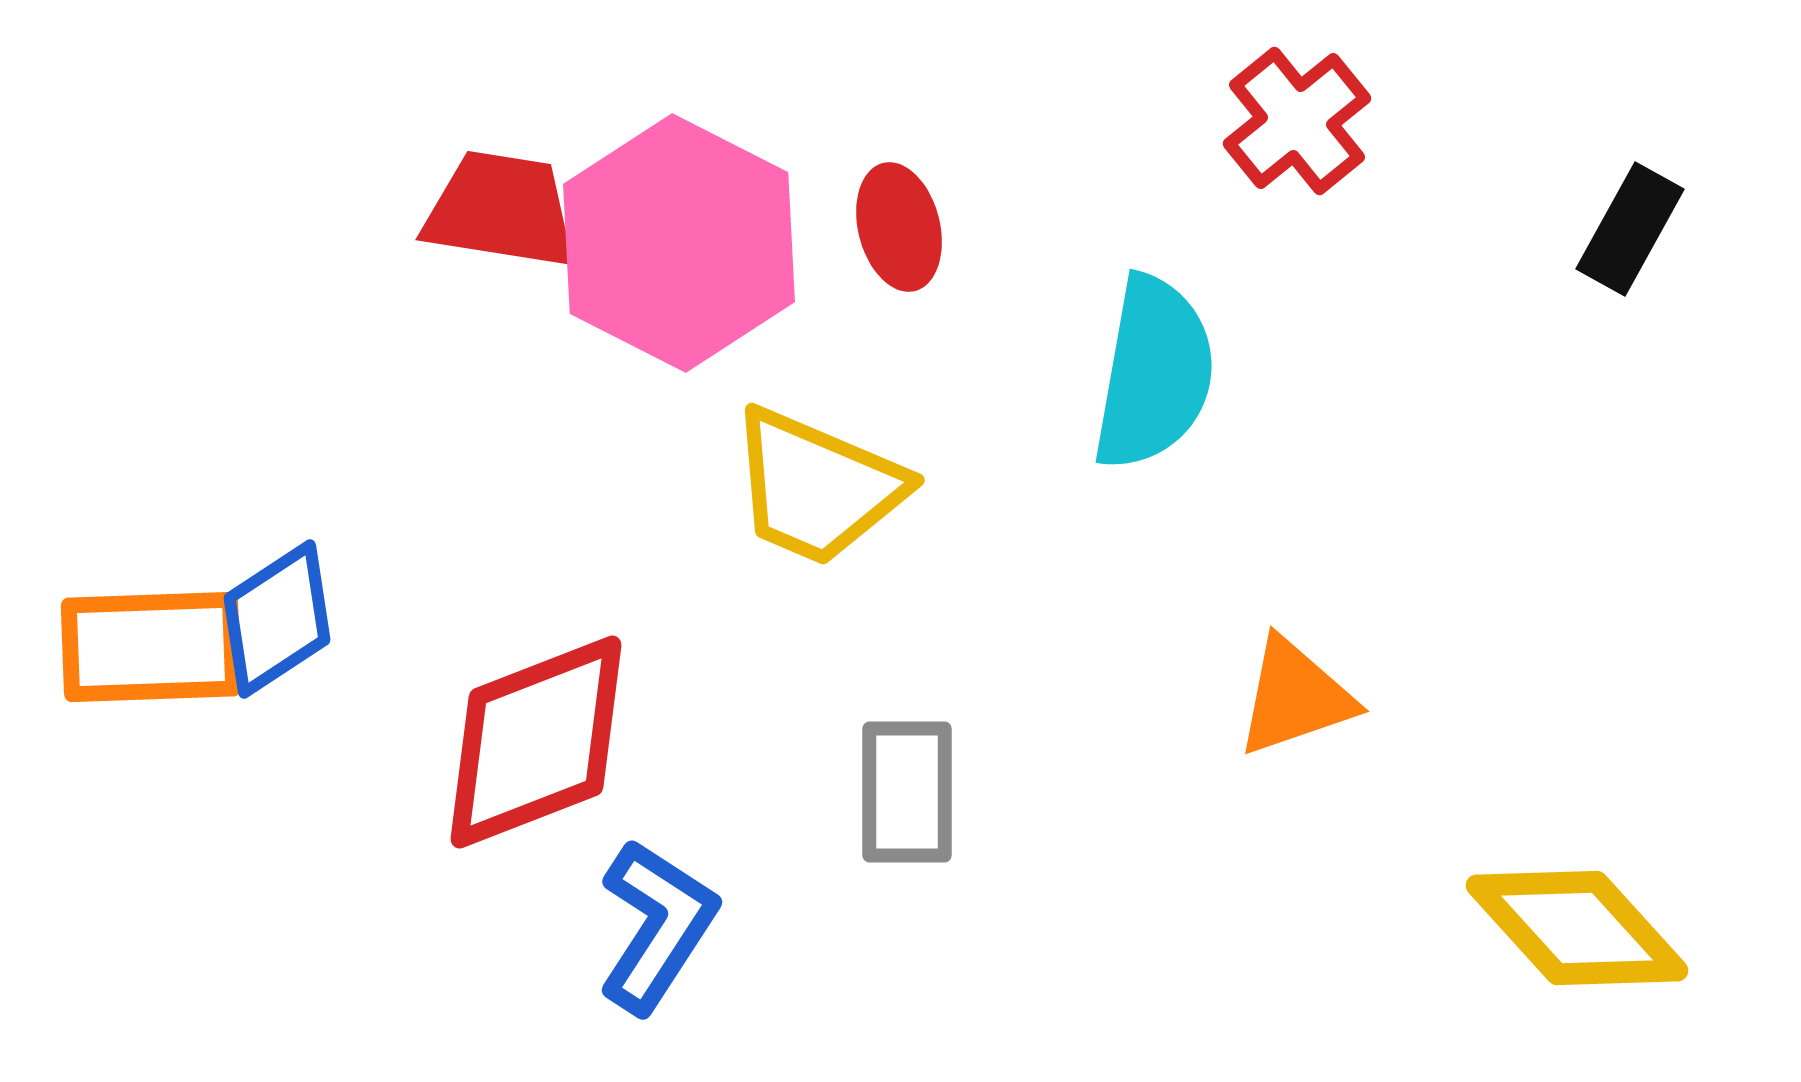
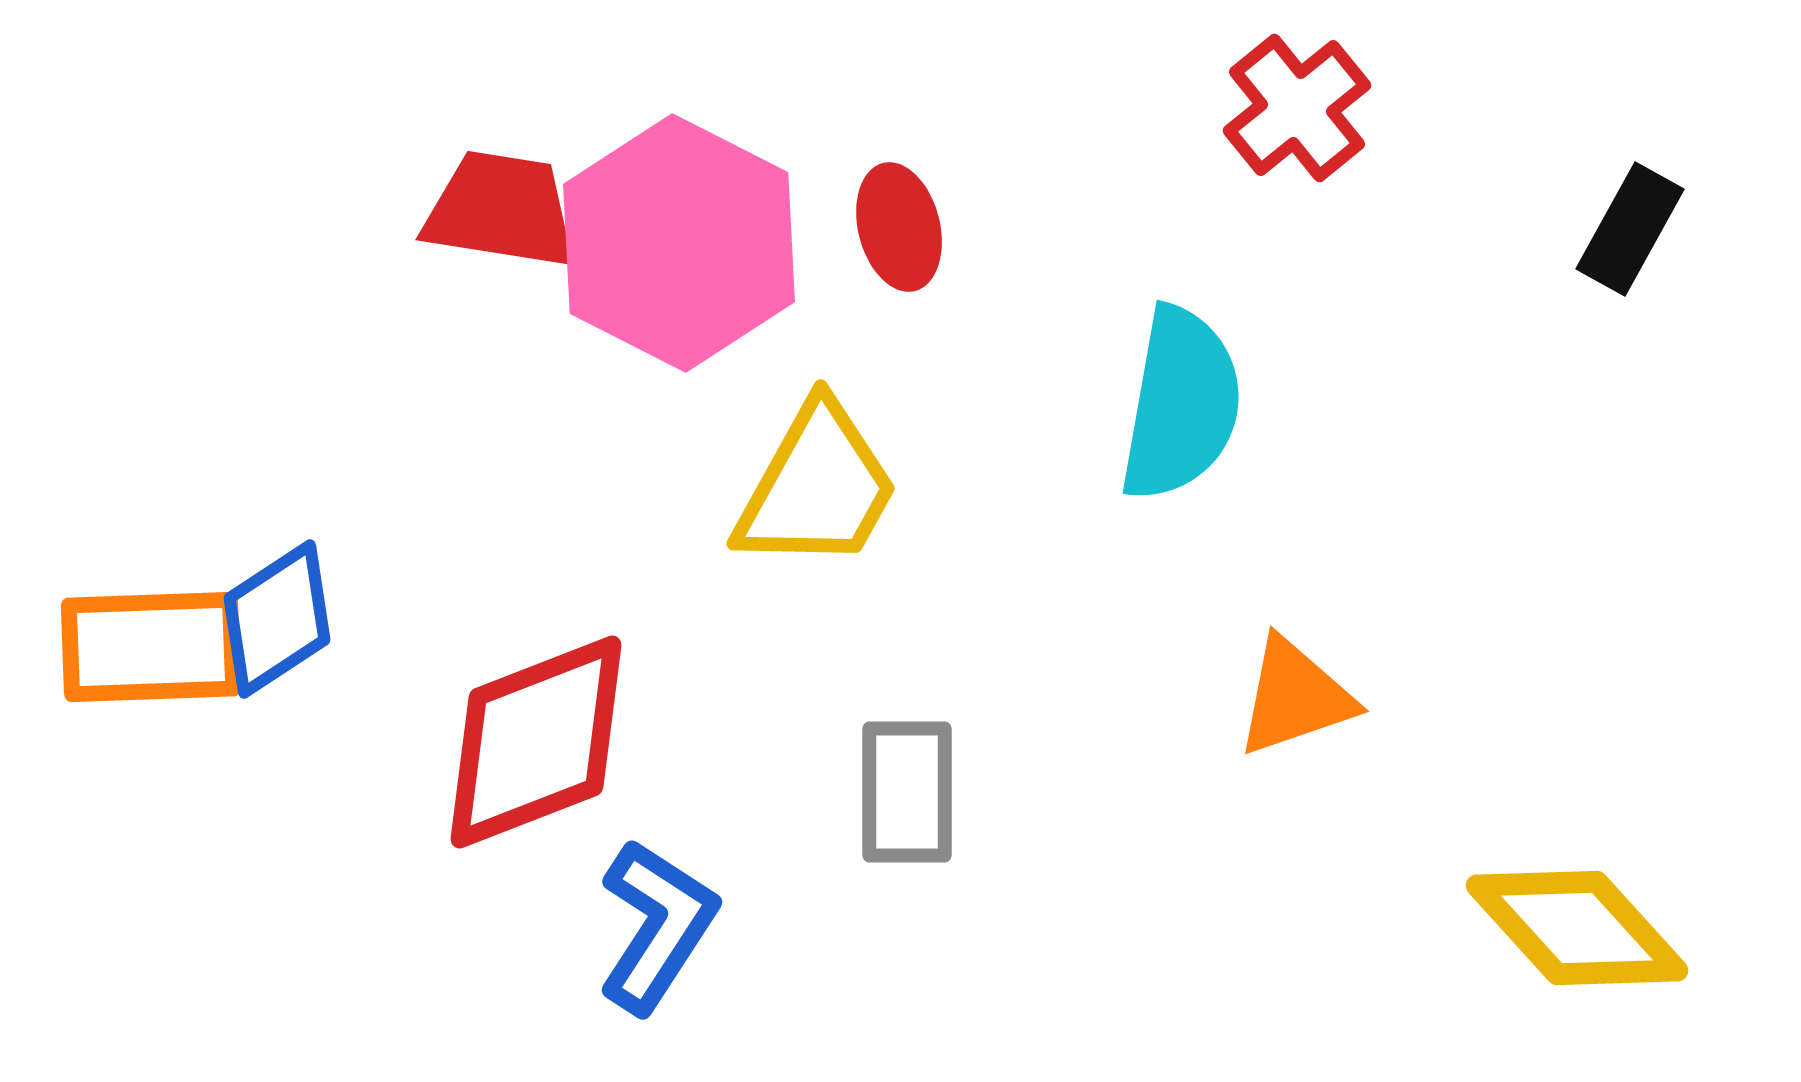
red cross: moved 13 px up
cyan semicircle: moved 27 px right, 31 px down
yellow trapezoid: rotated 84 degrees counterclockwise
